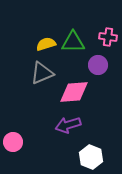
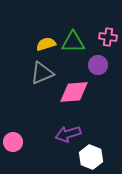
purple arrow: moved 9 px down
